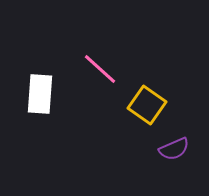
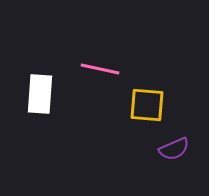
pink line: rotated 30 degrees counterclockwise
yellow square: rotated 30 degrees counterclockwise
